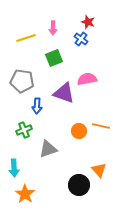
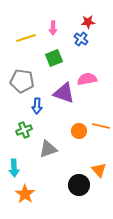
red star: rotated 24 degrees counterclockwise
